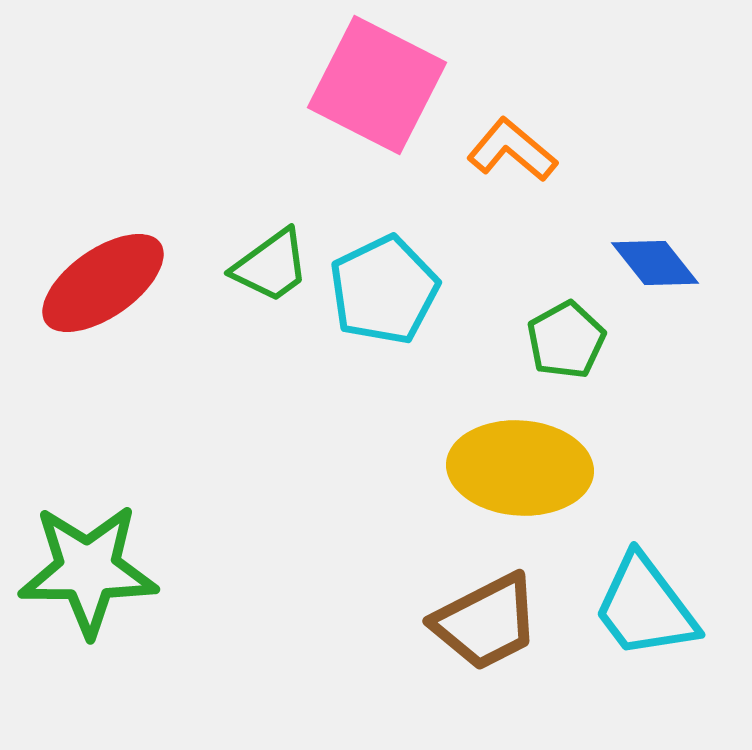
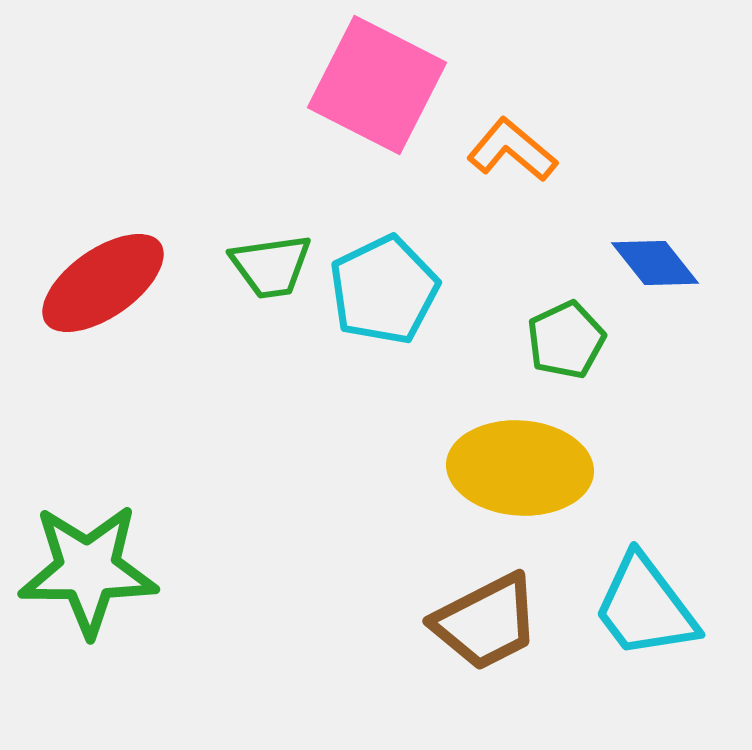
green trapezoid: rotated 28 degrees clockwise
green pentagon: rotated 4 degrees clockwise
